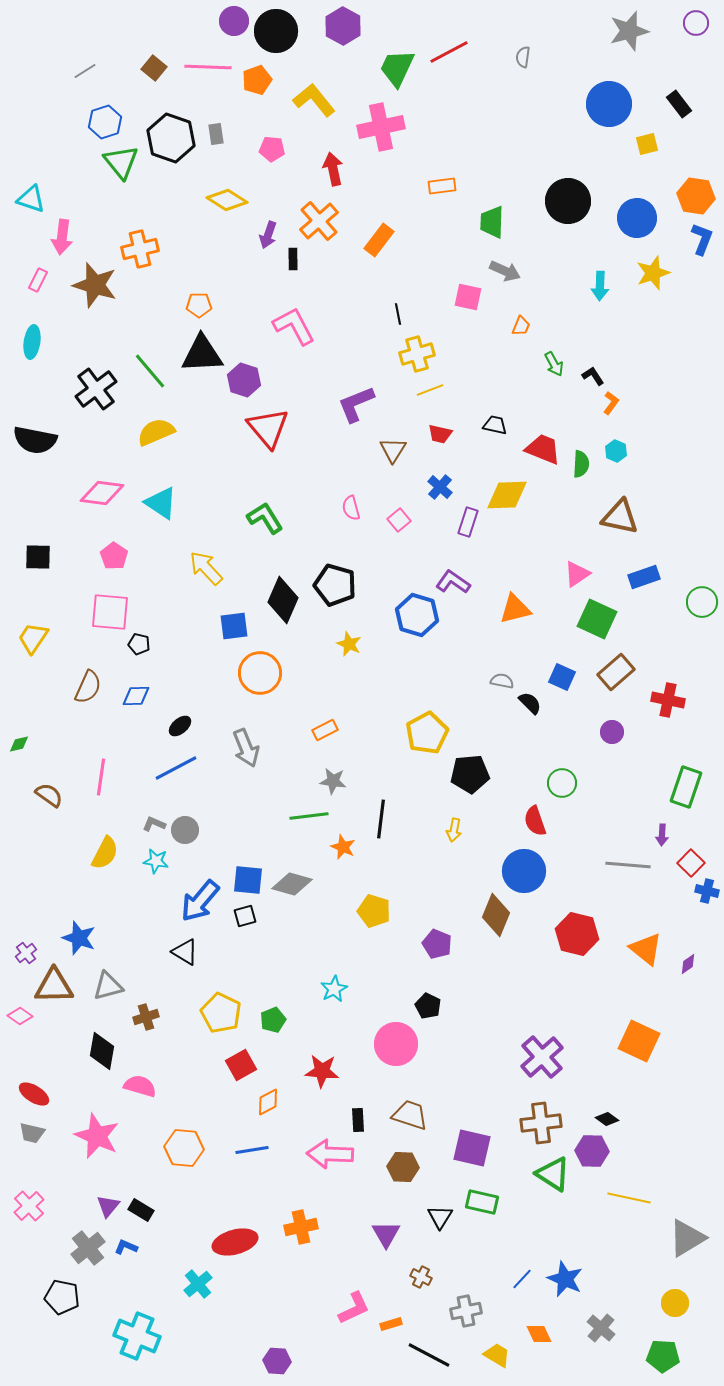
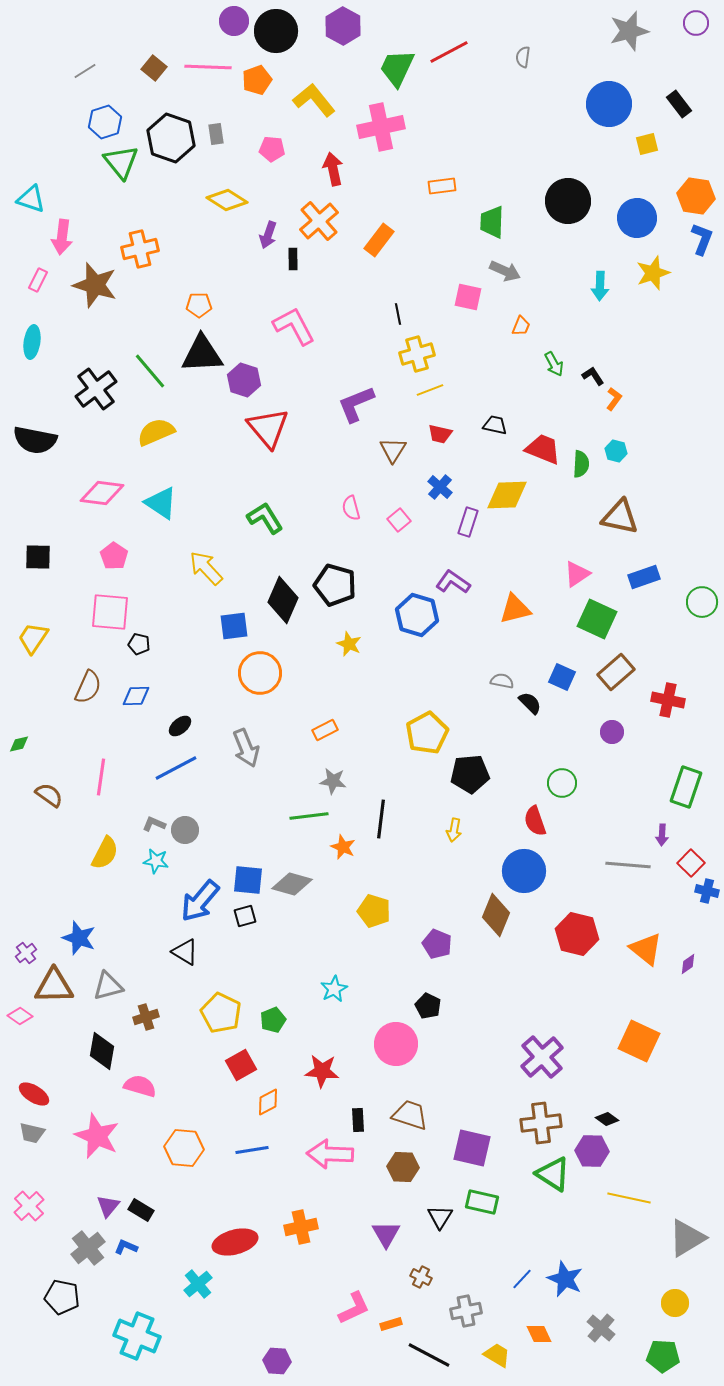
orange L-shape at (611, 403): moved 3 px right, 4 px up
cyan hexagon at (616, 451): rotated 10 degrees counterclockwise
